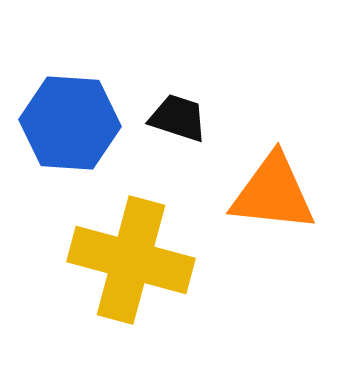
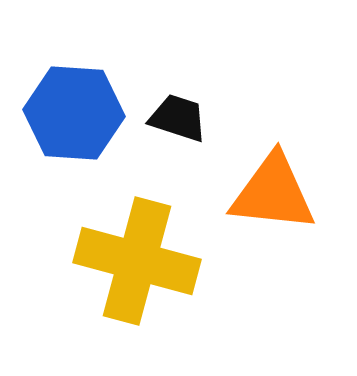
blue hexagon: moved 4 px right, 10 px up
yellow cross: moved 6 px right, 1 px down
